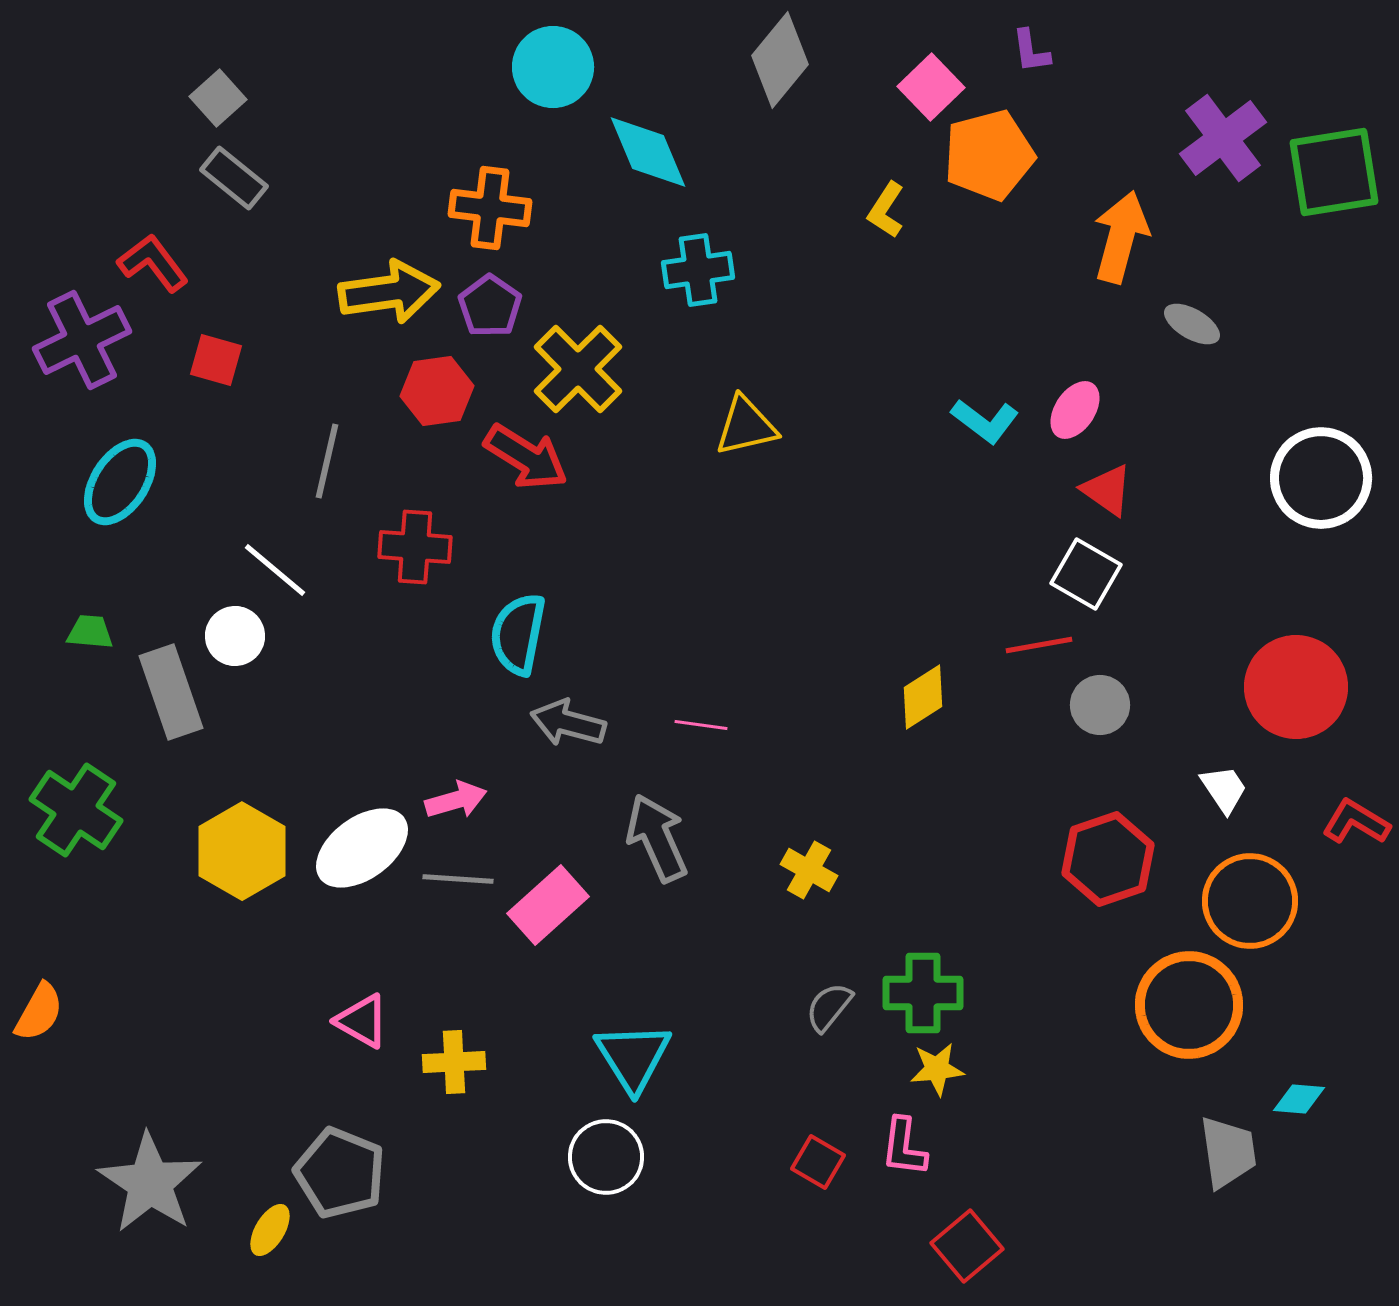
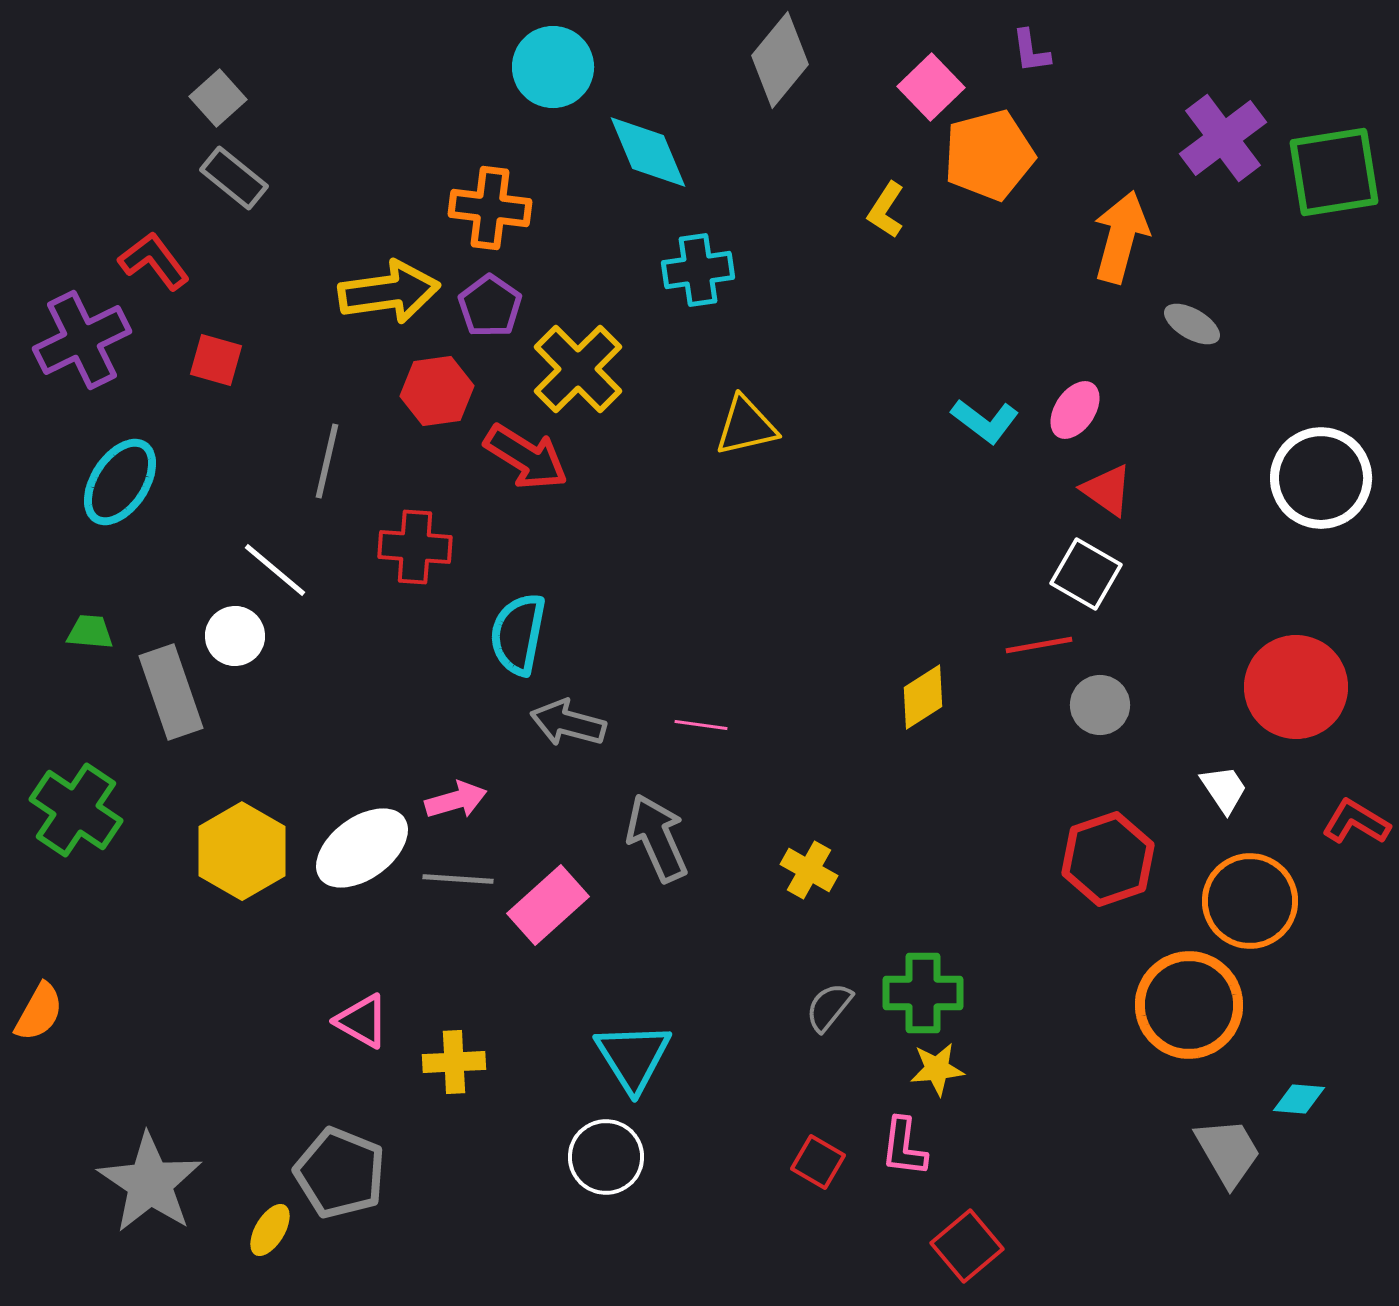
red L-shape at (153, 263): moved 1 px right, 2 px up
gray trapezoid at (1228, 1152): rotated 22 degrees counterclockwise
